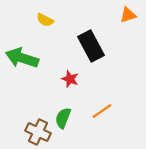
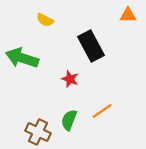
orange triangle: rotated 18 degrees clockwise
green semicircle: moved 6 px right, 2 px down
